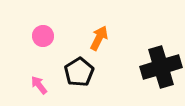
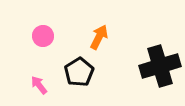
orange arrow: moved 1 px up
black cross: moved 1 px left, 1 px up
